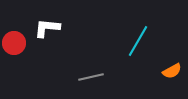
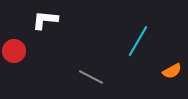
white L-shape: moved 2 px left, 8 px up
red circle: moved 8 px down
gray line: rotated 40 degrees clockwise
